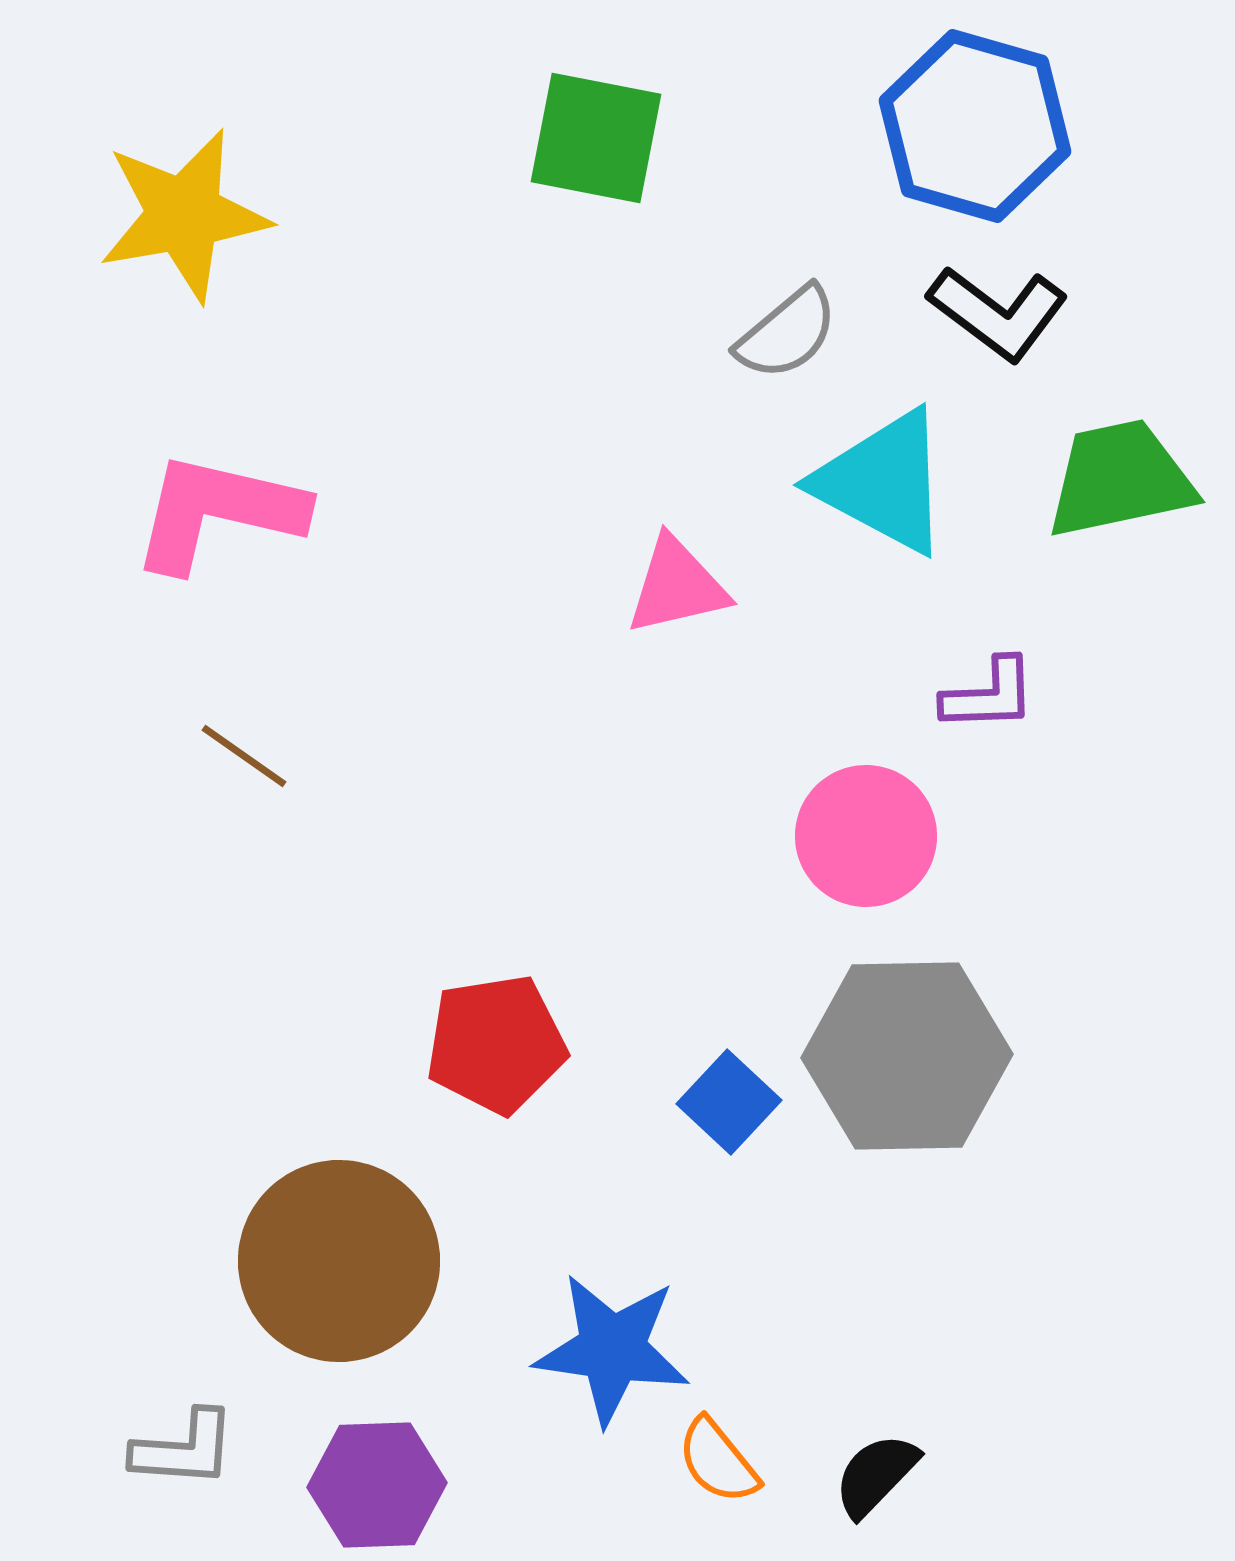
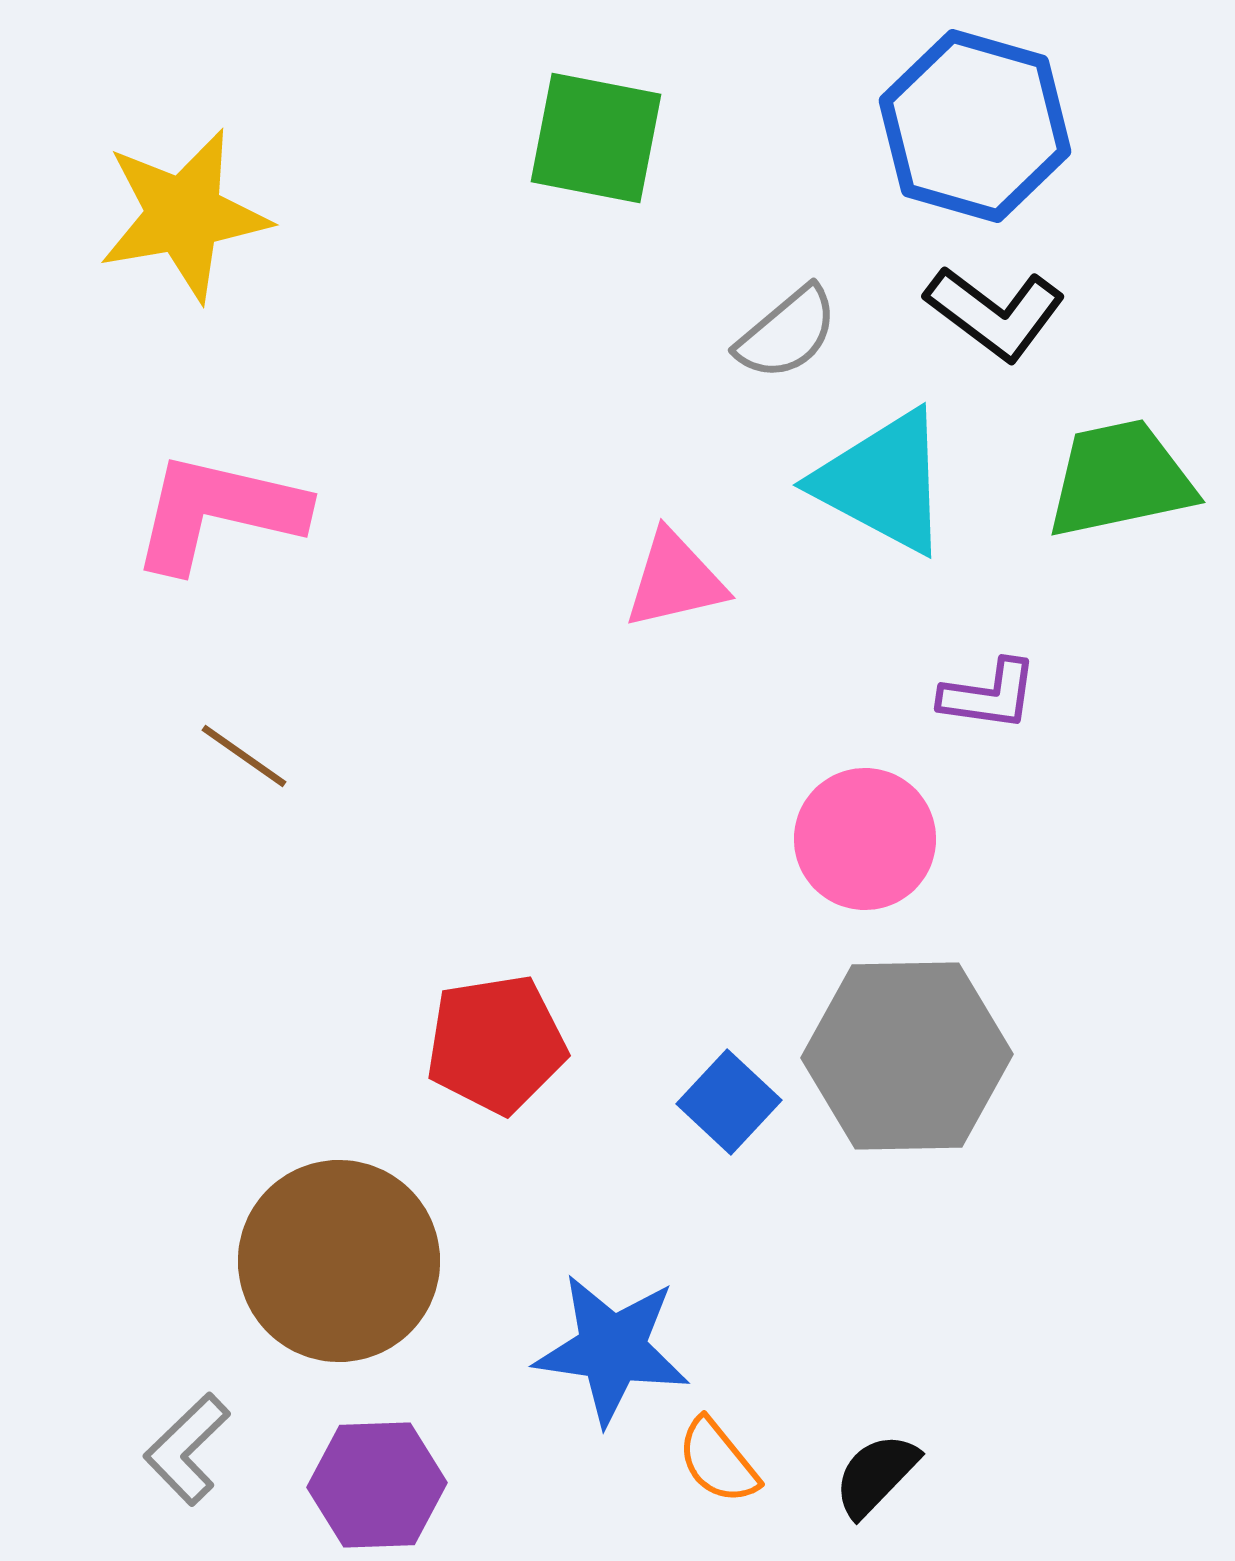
black L-shape: moved 3 px left
pink triangle: moved 2 px left, 6 px up
purple L-shape: rotated 10 degrees clockwise
pink circle: moved 1 px left, 3 px down
gray L-shape: moved 3 px right; rotated 132 degrees clockwise
